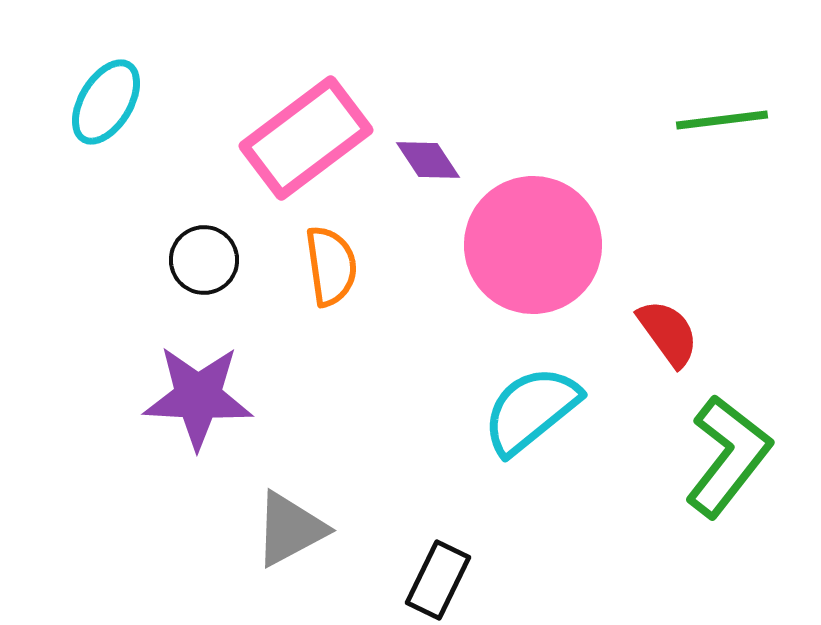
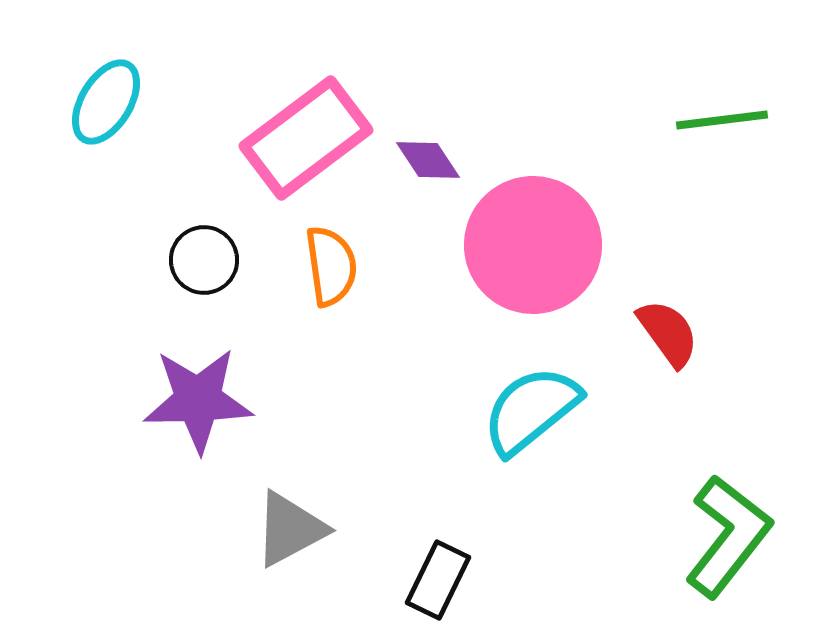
purple star: moved 3 px down; rotated 4 degrees counterclockwise
green L-shape: moved 80 px down
